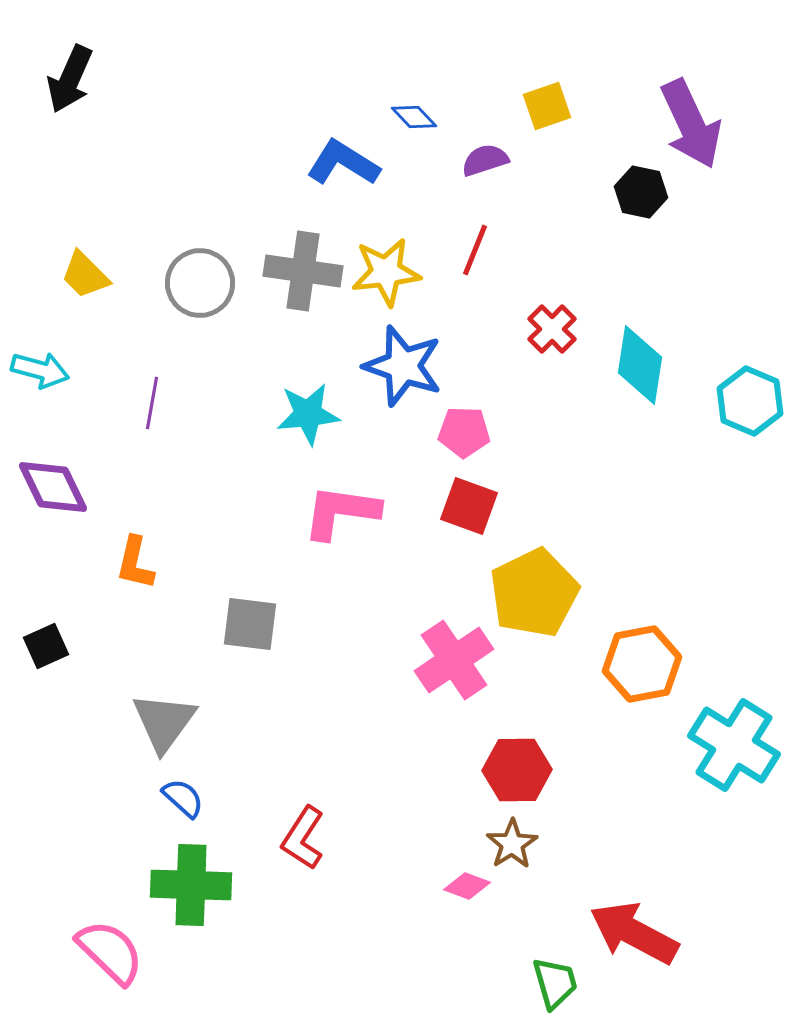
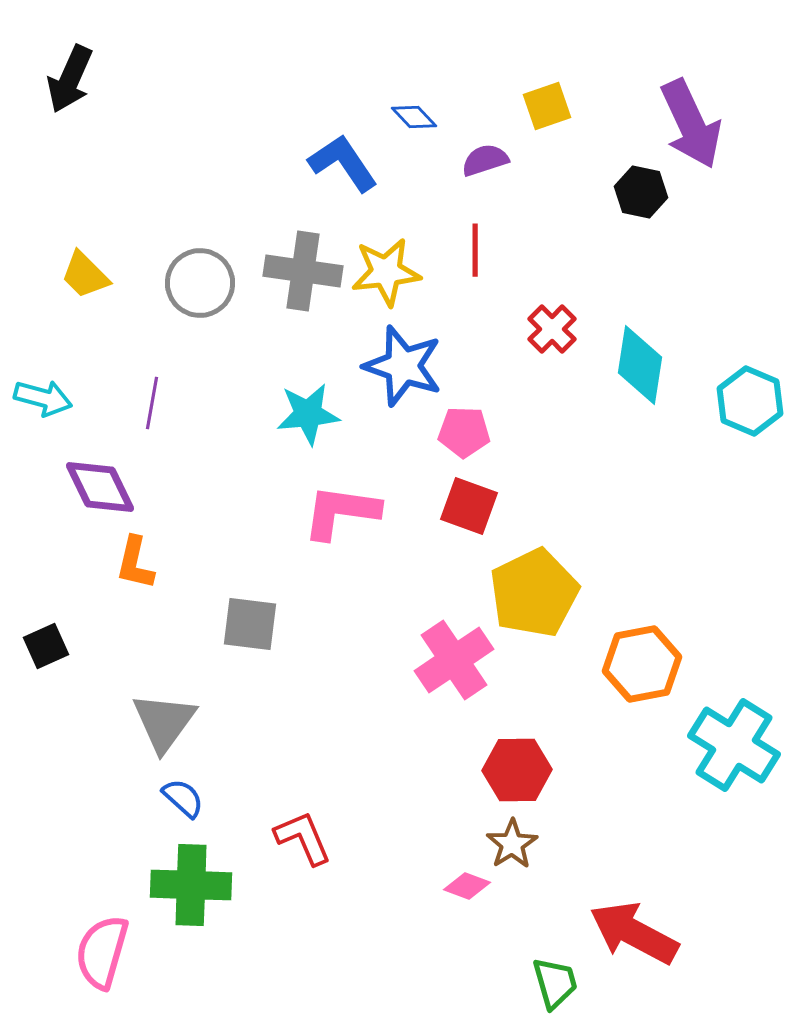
blue L-shape: rotated 24 degrees clockwise
red line: rotated 22 degrees counterclockwise
cyan arrow: moved 3 px right, 28 px down
purple diamond: moved 47 px right
red L-shape: rotated 124 degrees clockwise
pink semicircle: moved 8 px left; rotated 118 degrees counterclockwise
